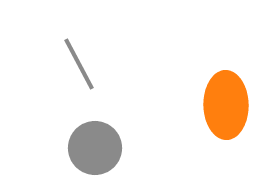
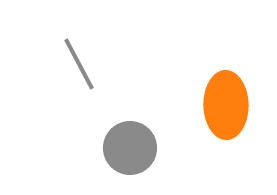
gray circle: moved 35 px right
